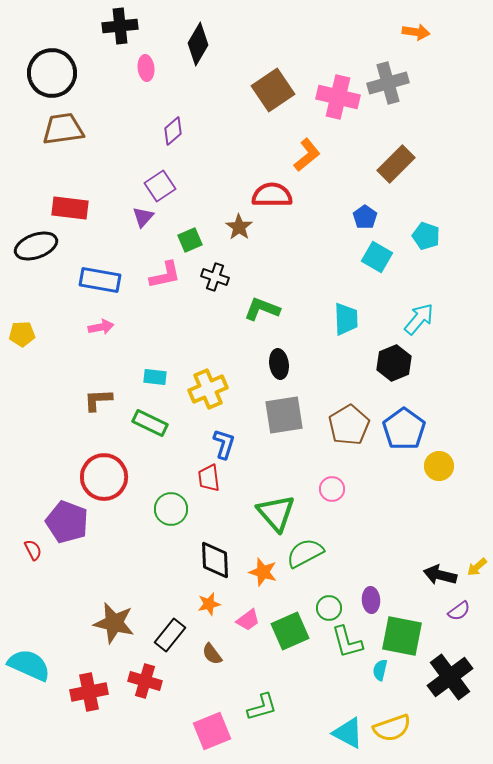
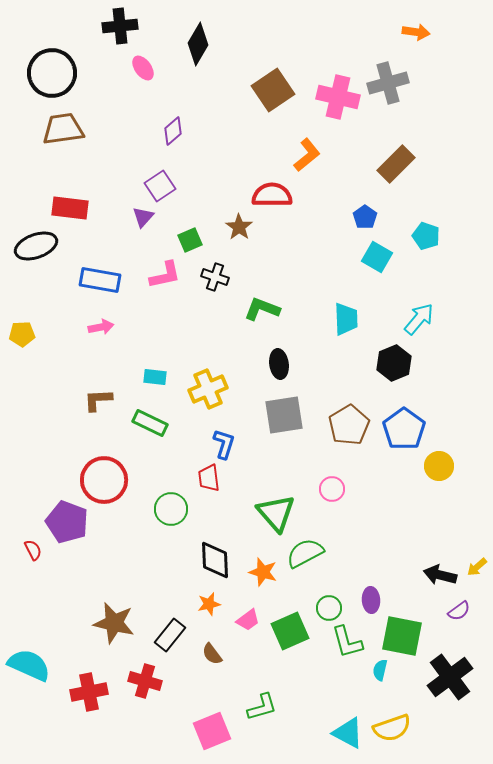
pink ellipse at (146, 68): moved 3 px left; rotated 30 degrees counterclockwise
red circle at (104, 477): moved 3 px down
